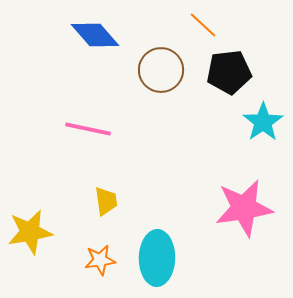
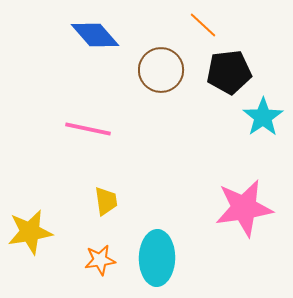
cyan star: moved 5 px up
